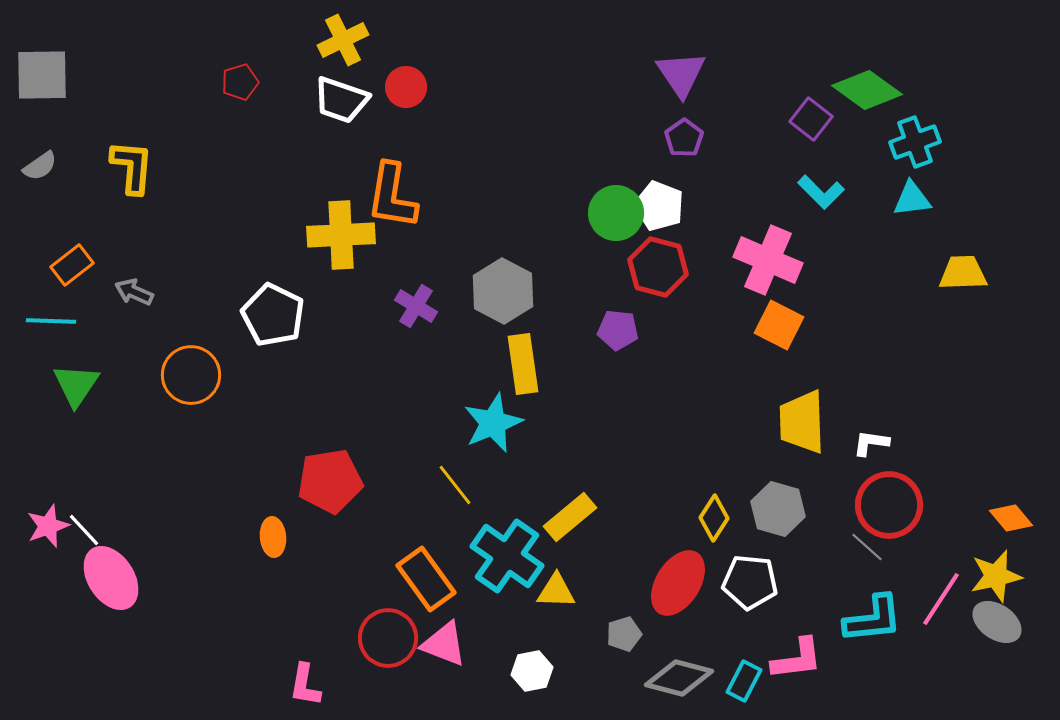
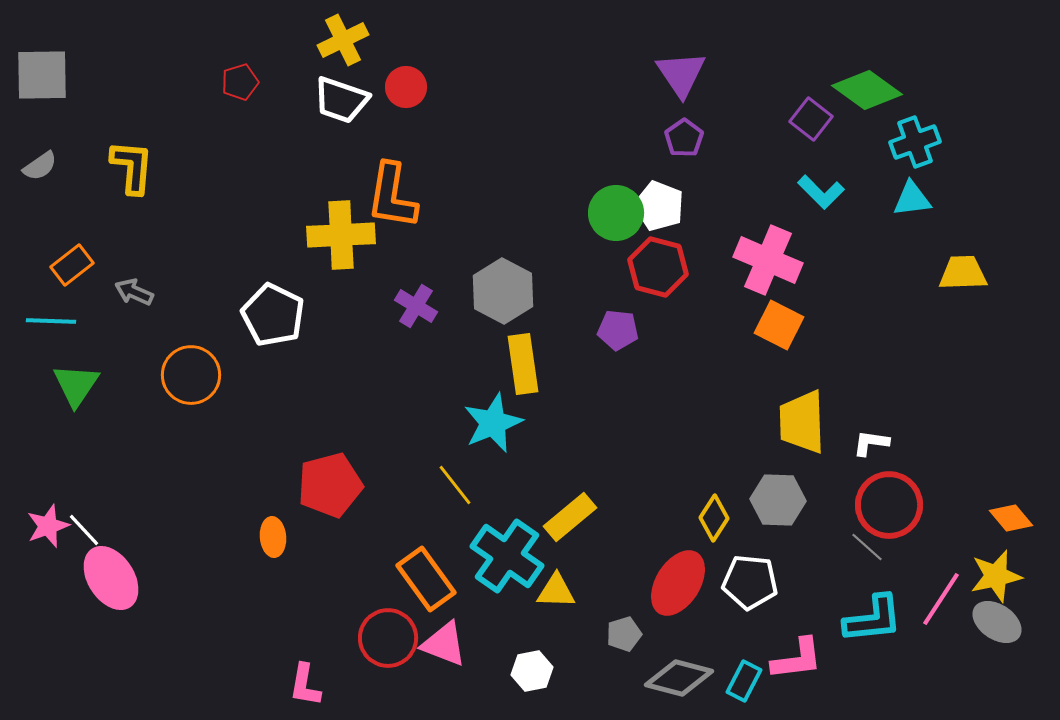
red pentagon at (330, 481): moved 4 px down; rotated 6 degrees counterclockwise
gray hexagon at (778, 509): moved 9 px up; rotated 14 degrees counterclockwise
